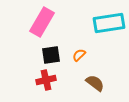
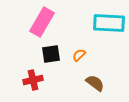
cyan rectangle: rotated 12 degrees clockwise
black square: moved 1 px up
red cross: moved 13 px left
